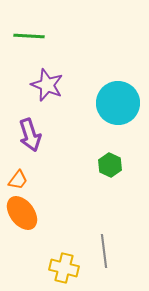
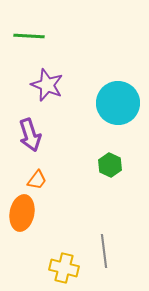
orange trapezoid: moved 19 px right
orange ellipse: rotated 48 degrees clockwise
